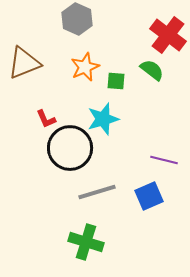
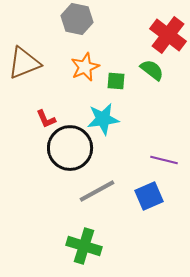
gray hexagon: rotated 12 degrees counterclockwise
cyan star: rotated 8 degrees clockwise
gray line: moved 1 px up; rotated 12 degrees counterclockwise
green cross: moved 2 px left, 4 px down
